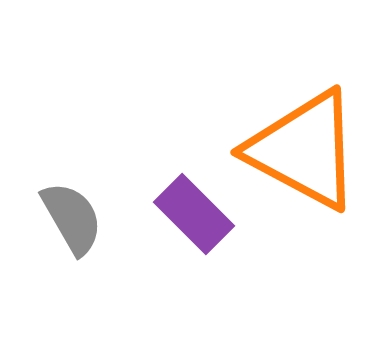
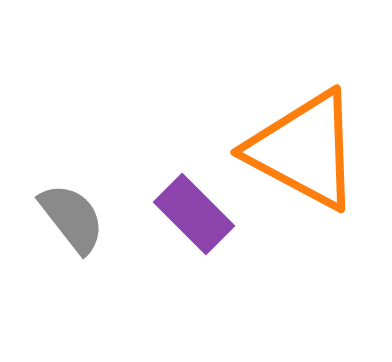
gray semicircle: rotated 8 degrees counterclockwise
